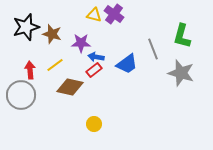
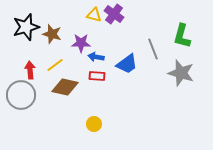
red rectangle: moved 3 px right, 6 px down; rotated 42 degrees clockwise
brown diamond: moved 5 px left
